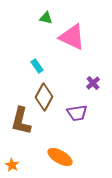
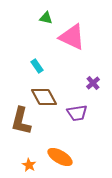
brown diamond: rotated 56 degrees counterclockwise
orange star: moved 17 px right
